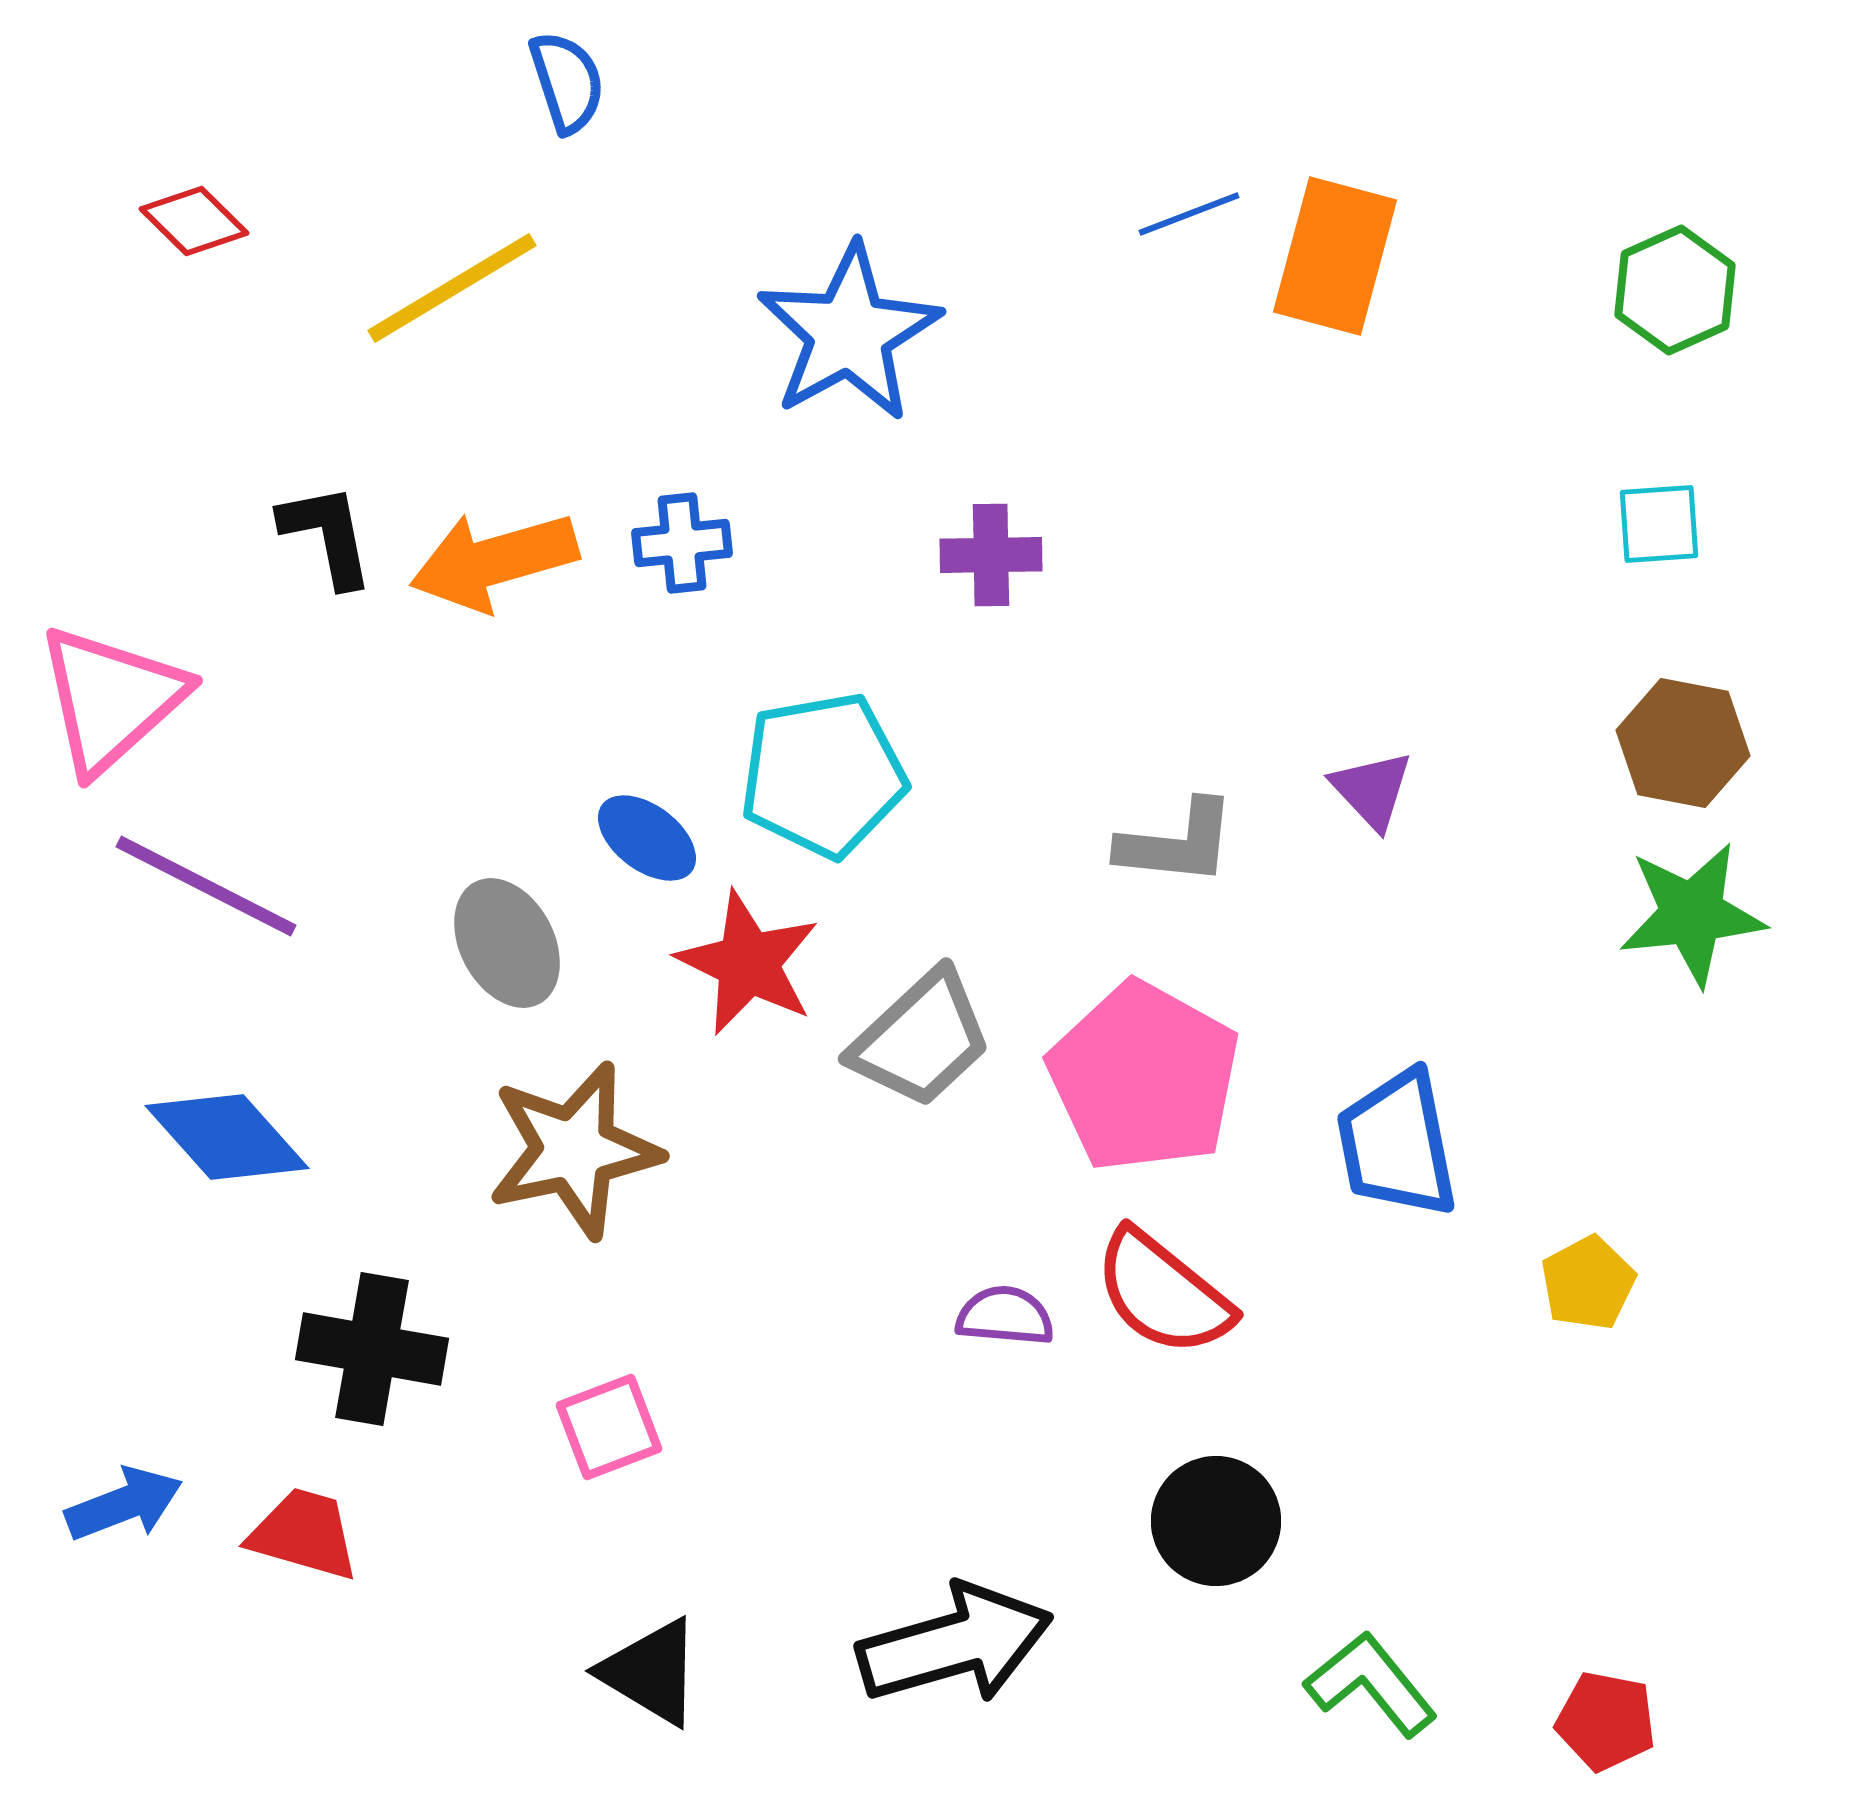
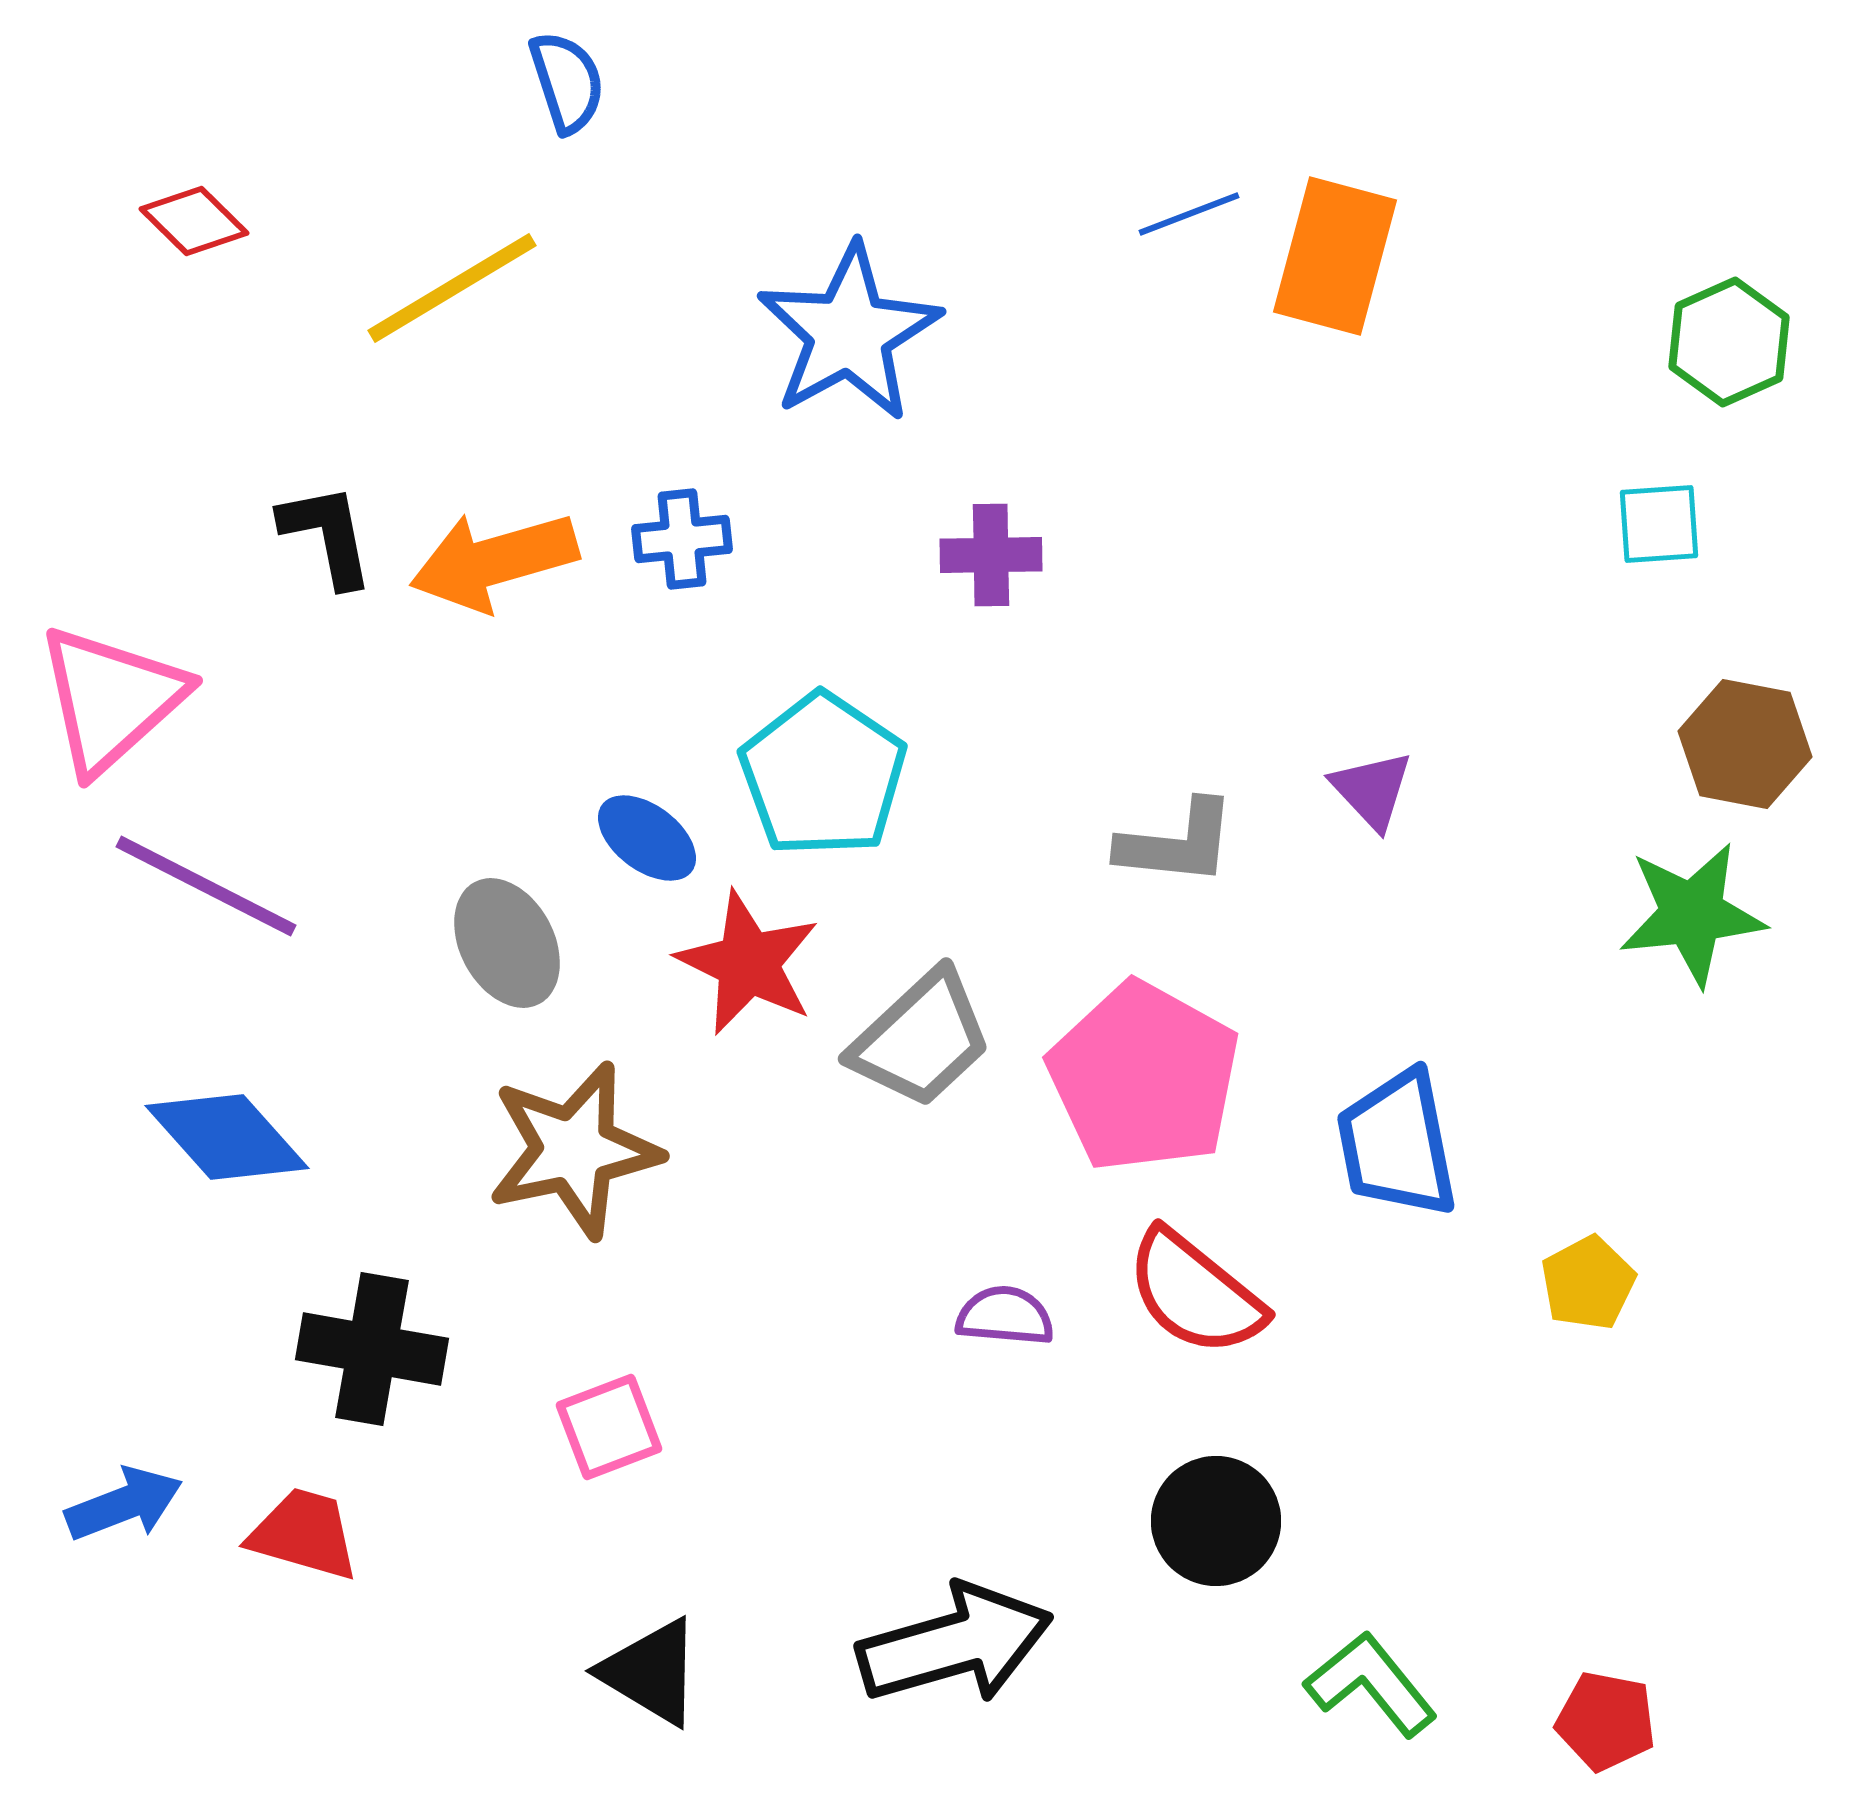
green hexagon: moved 54 px right, 52 px down
blue cross: moved 4 px up
brown hexagon: moved 62 px right, 1 px down
cyan pentagon: rotated 28 degrees counterclockwise
red semicircle: moved 32 px right
